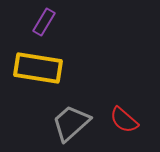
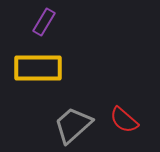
yellow rectangle: rotated 9 degrees counterclockwise
gray trapezoid: moved 2 px right, 2 px down
